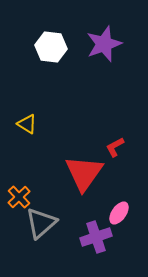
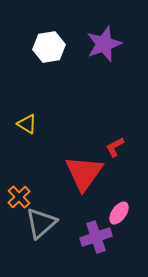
white hexagon: moved 2 px left; rotated 16 degrees counterclockwise
